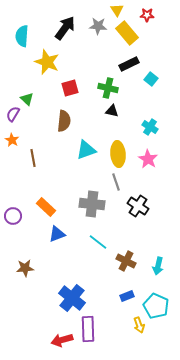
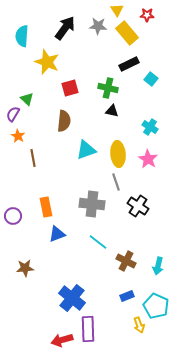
orange star: moved 6 px right, 4 px up
orange rectangle: rotated 36 degrees clockwise
